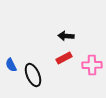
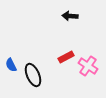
black arrow: moved 4 px right, 20 px up
red rectangle: moved 2 px right, 1 px up
pink cross: moved 4 px left, 1 px down; rotated 36 degrees clockwise
